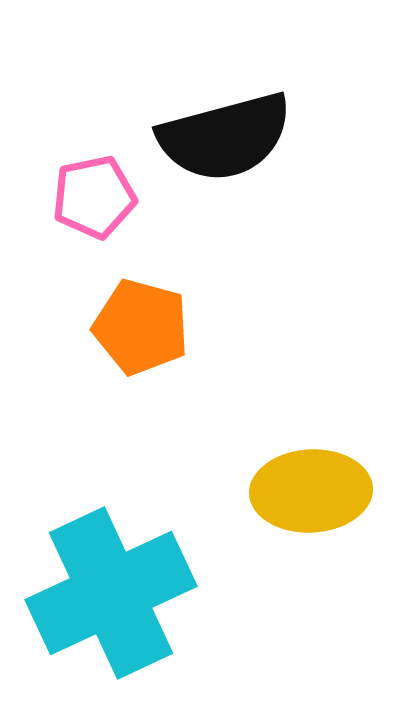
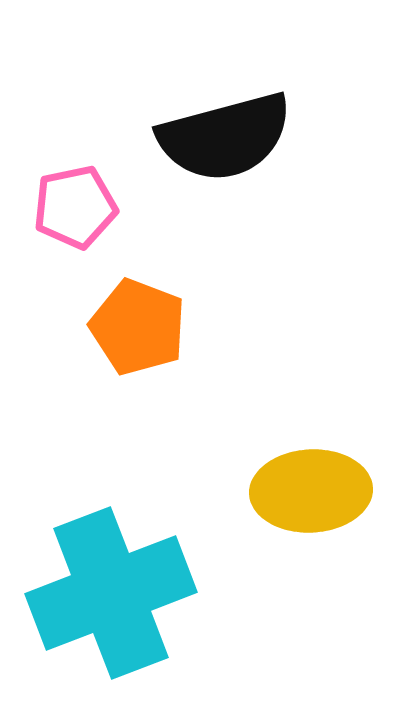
pink pentagon: moved 19 px left, 10 px down
orange pentagon: moved 3 px left; rotated 6 degrees clockwise
cyan cross: rotated 4 degrees clockwise
